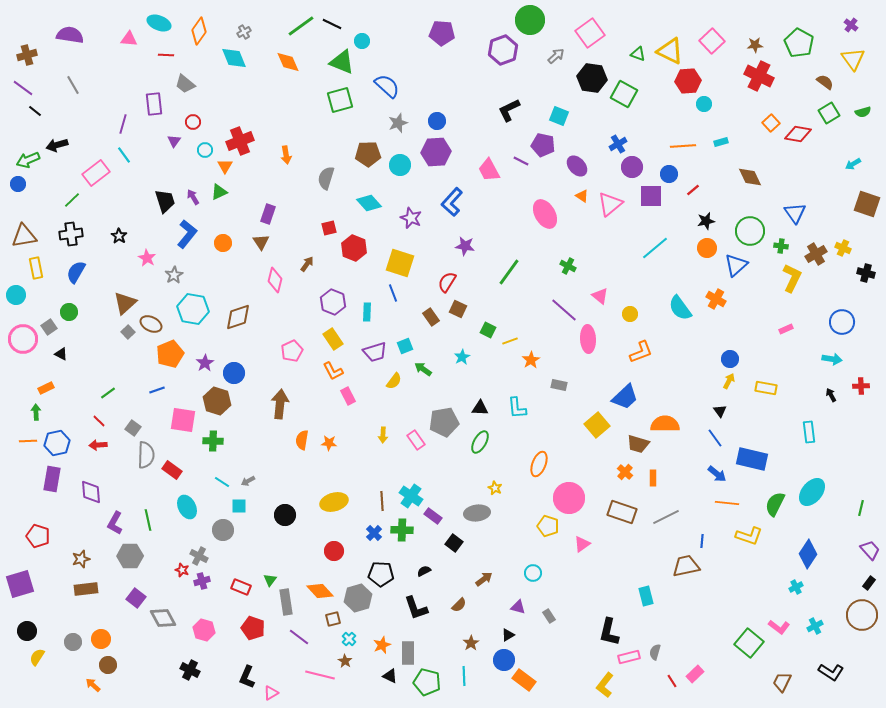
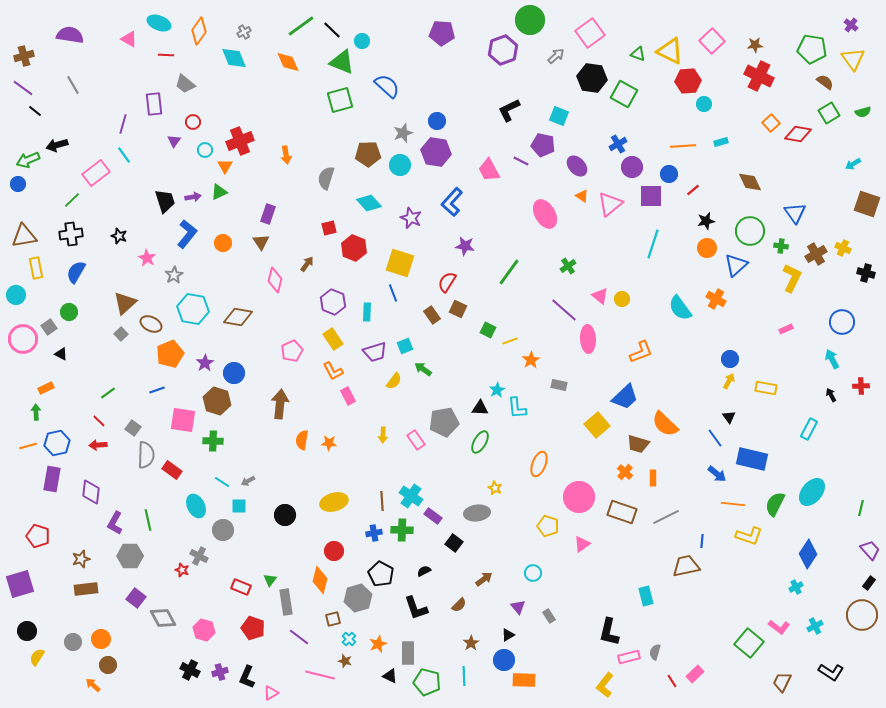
black line at (332, 24): moved 6 px down; rotated 18 degrees clockwise
pink triangle at (129, 39): rotated 24 degrees clockwise
green pentagon at (799, 43): moved 13 px right, 6 px down; rotated 20 degrees counterclockwise
brown cross at (27, 55): moved 3 px left, 1 px down
gray star at (398, 123): moved 5 px right, 10 px down
purple hexagon at (436, 152): rotated 12 degrees clockwise
brown diamond at (750, 177): moved 5 px down
purple arrow at (193, 197): rotated 112 degrees clockwise
black star at (119, 236): rotated 14 degrees counterclockwise
cyan line at (655, 248): moved 2 px left, 4 px up; rotated 32 degrees counterclockwise
green cross at (568, 266): rotated 28 degrees clockwise
yellow circle at (630, 314): moved 8 px left, 15 px up
brown diamond at (238, 317): rotated 28 degrees clockwise
brown rectangle at (431, 317): moved 1 px right, 2 px up
gray square at (128, 332): moved 7 px left, 2 px down
cyan star at (462, 357): moved 35 px right, 33 px down
cyan arrow at (832, 359): rotated 126 degrees counterclockwise
black triangle at (720, 411): moved 9 px right, 6 px down
orange semicircle at (665, 424): rotated 136 degrees counterclockwise
cyan rectangle at (809, 432): moved 3 px up; rotated 35 degrees clockwise
orange line at (28, 441): moved 5 px down; rotated 12 degrees counterclockwise
purple diamond at (91, 492): rotated 10 degrees clockwise
pink circle at (569, 498): moved 10 px right, 1 px up
orange line at (727, 503): moved 6 px right, 1 px down
cyan ellipse at (187, 507): moved 9 px right, 1 px up
blue cross at (374, 533): rotated 35 degrees clockwise
black pentagon at (381, 574): rotated 25 degrees clockwise
purple cross at (202, 581): moved 18 px right, 91 px down
orange diamond at (320, 591): moved 11 px up; rotated 56 degrees clockwise
purple triangle at (518, 607): rotated 35 degrees clockwise
orange star at (382, 645): moved 4 px left, 1 px up
brown star at (345, 661): rotated 16 degrees counterclockwise
orange rectangle at (524, 680): rotated 35 degrees counterclockwise
